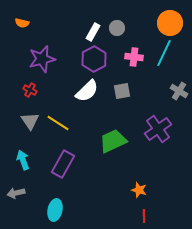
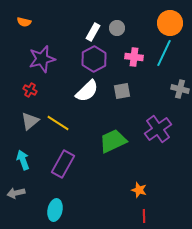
orange semicircle: moved 2 px right, 1 px up
gray cross: moved 1 px right, 2 px up; rotated 18 degrees counterclockwise
gray triangle: rotated 24 degrees clockwise
